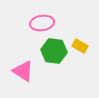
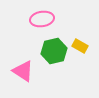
pink ellipse: moved 4 px up
green hexagon: rotated 20 degrees counterclockwise
